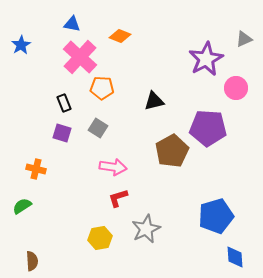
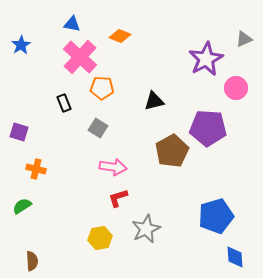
purple square: moved 43 px left, 1 px up
